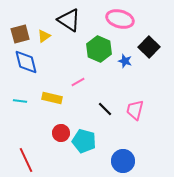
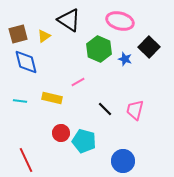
pink ellipse: moved 2 px down
brown square: moved 2 px left
blue star: moved 2 px up
